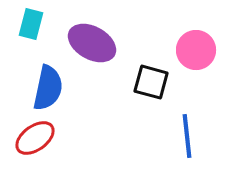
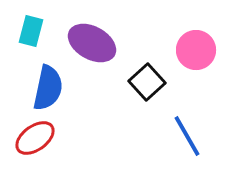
cyan rectangle: moved 7 px down
black square: moved 4 px left; rotated 33 degrees clockwise
blue line: rotated 24 degrees counterclockwise
